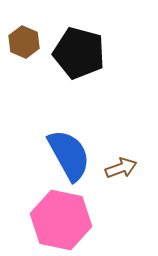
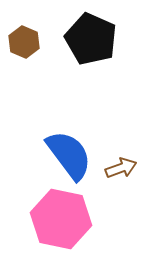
black pentagon: moved 12 px right, 14 px up; rotated 9 degrees clockwise
blue semicircle: rotated 8 degrees counterclockwise
pink hexagon: moved 1 px up
